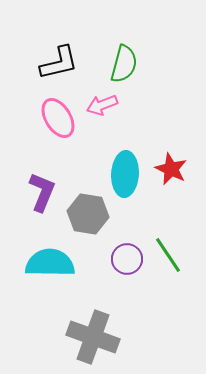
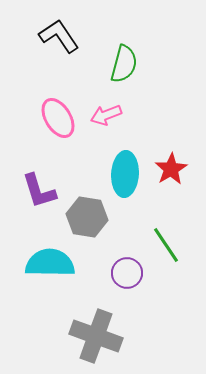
black L-shape: moved 27 px up; rotated 111 degrees counterclockwise
pink arrow: moved 4 px right, 10 px down
red star: rotated 16 degrees clockwise
purple L-shape: moved 3 px left, 1 px up; rotated 141 degrees clockwise
gray hexagon: moved 1 px left, 3 px down
green line: moved 2 px left, 10 px up
purple circle: moved 14 px down
gray cross: moved 3 px right, 1 px up
